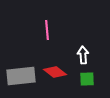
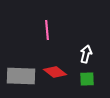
white arrow: moved 3 px right, 1 px up; rotated 18 degrees clockwise
gray rectangle: rotated 8 degrees clockwise
